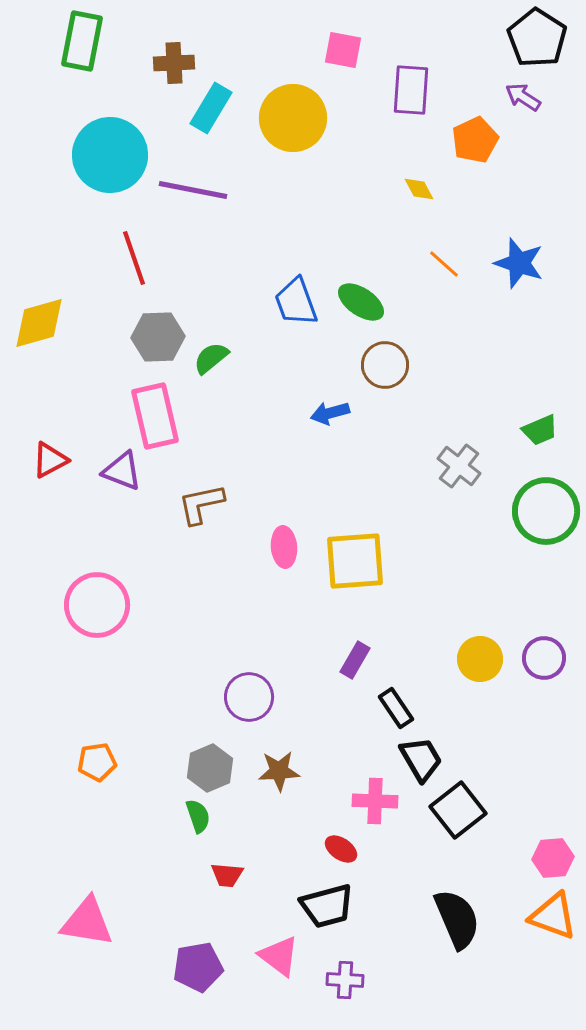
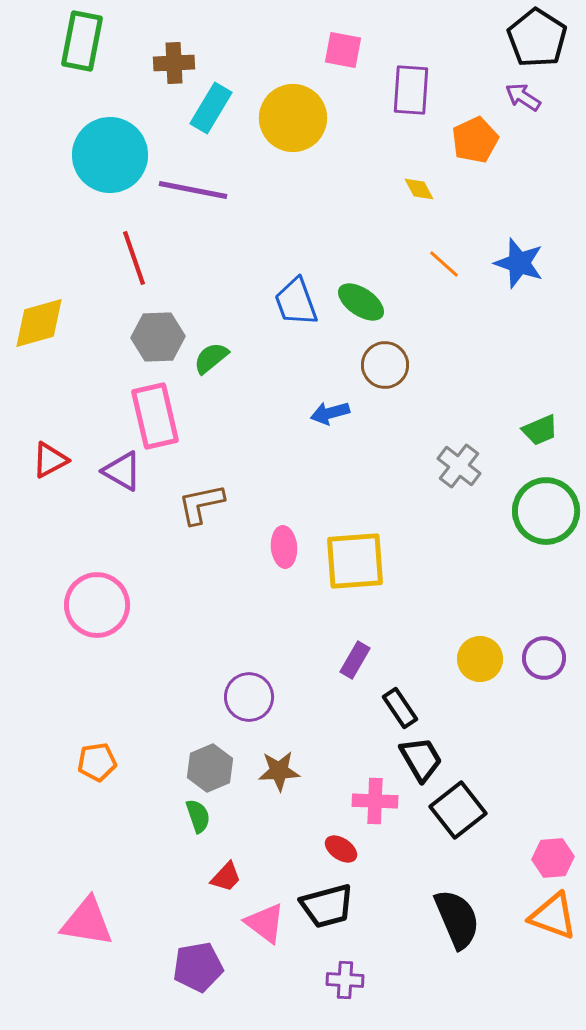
purple triangle at (122, 471): rotated 9 degrees clockwise
black rectangle at (396, 708): moved 4 px right
red trapezoid at (227, 875): moved 1 px left, 2 px down; rotated 52 degrees counterclockwise
pink triangle at (279, 956): moved 14 px left, 33 px up
